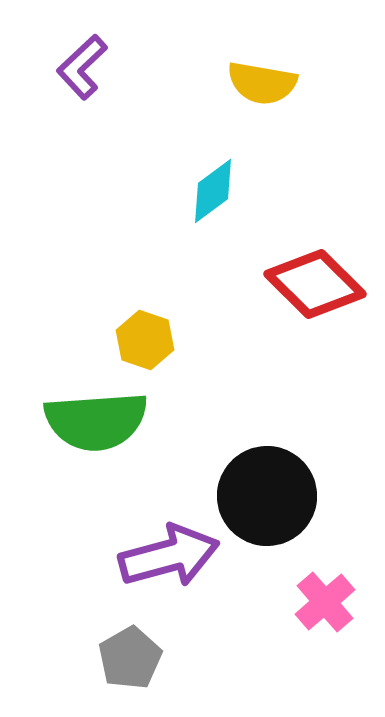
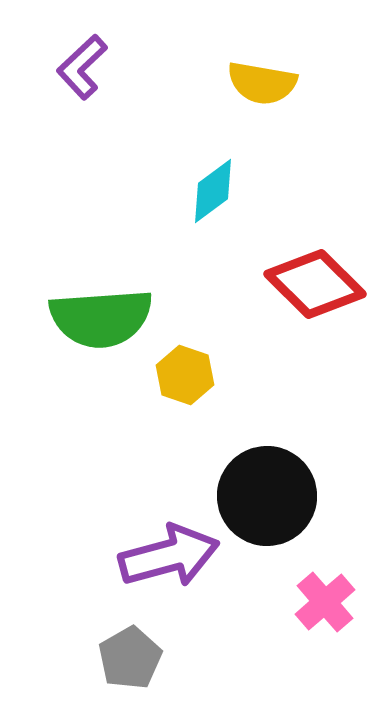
yellow hexagon: moved 40 px right, 35 px down
green semicircle: moved 5 px right, 103 px up
